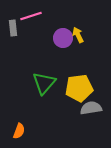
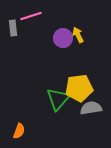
green triangle: moved 14 px right, 16 px down
